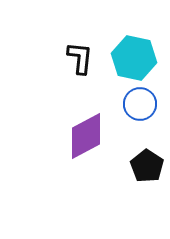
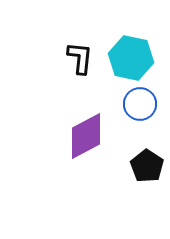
cyan hexagon: moved 3 px left
